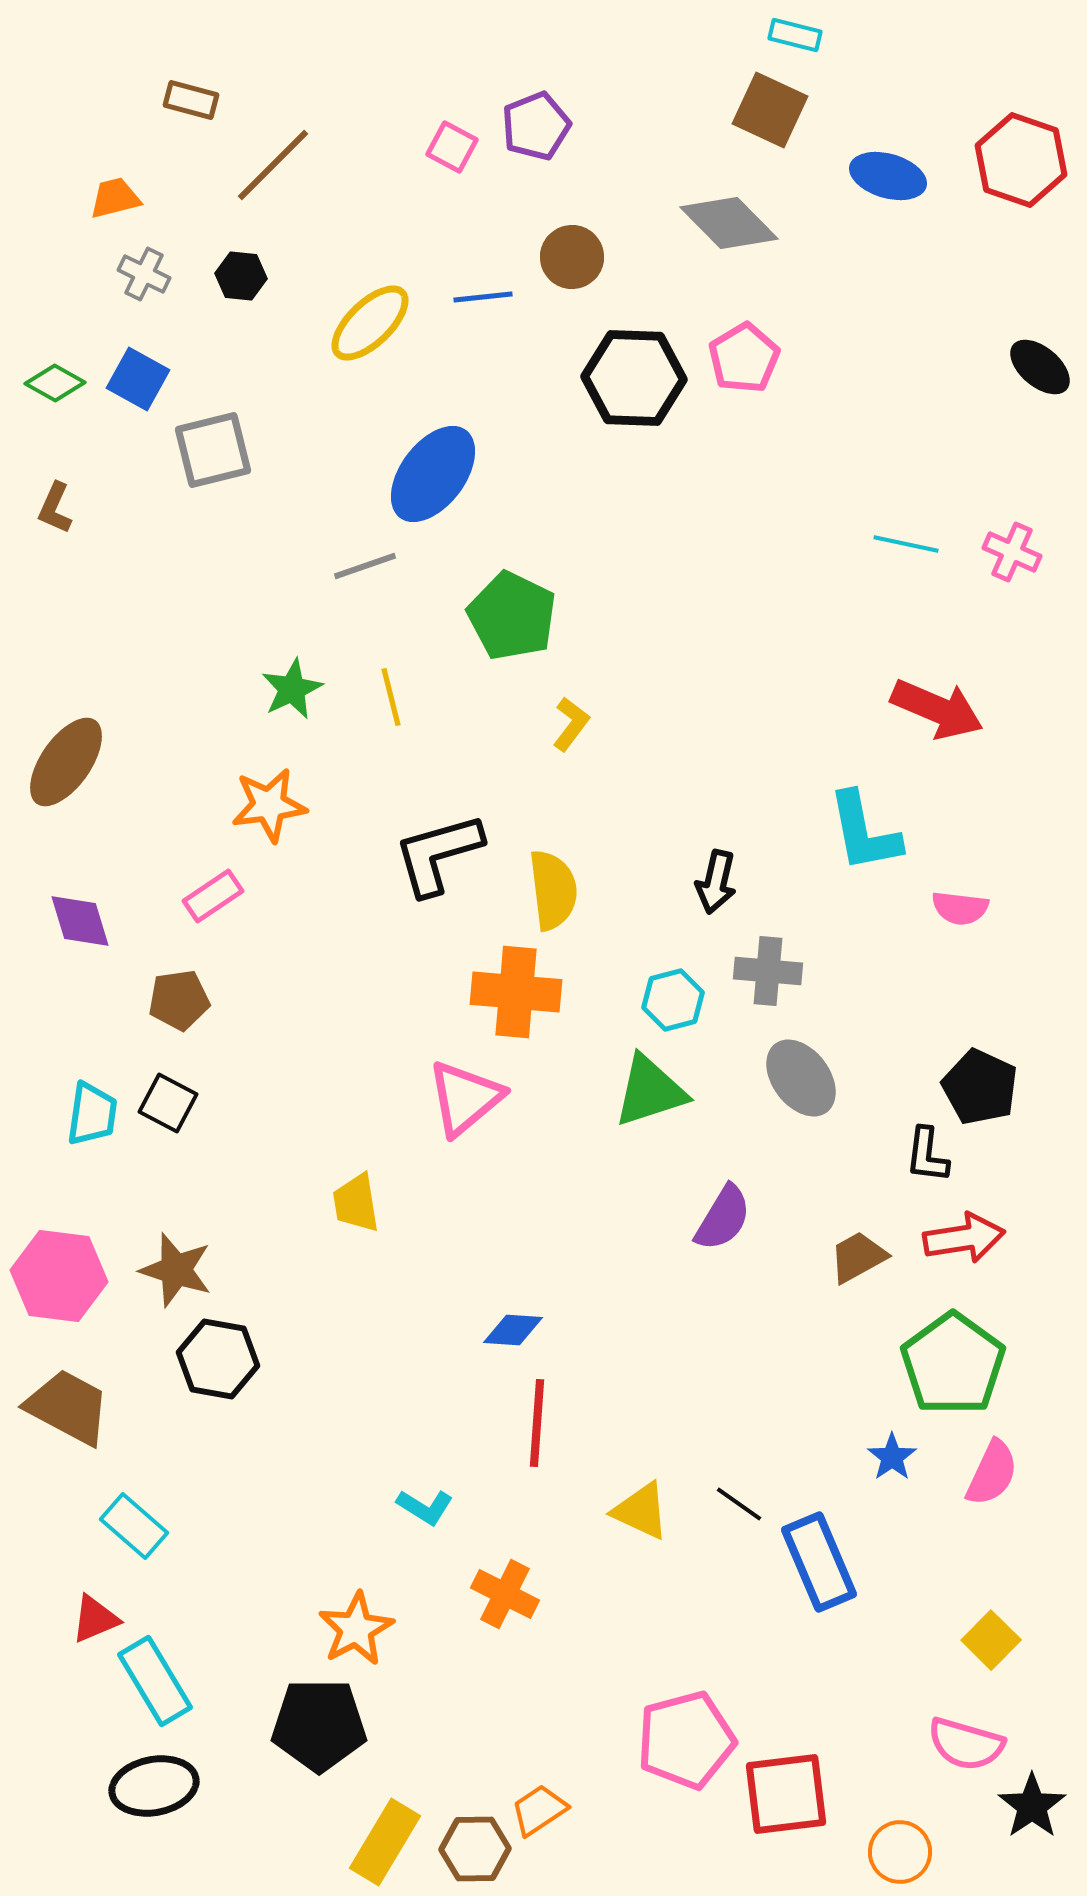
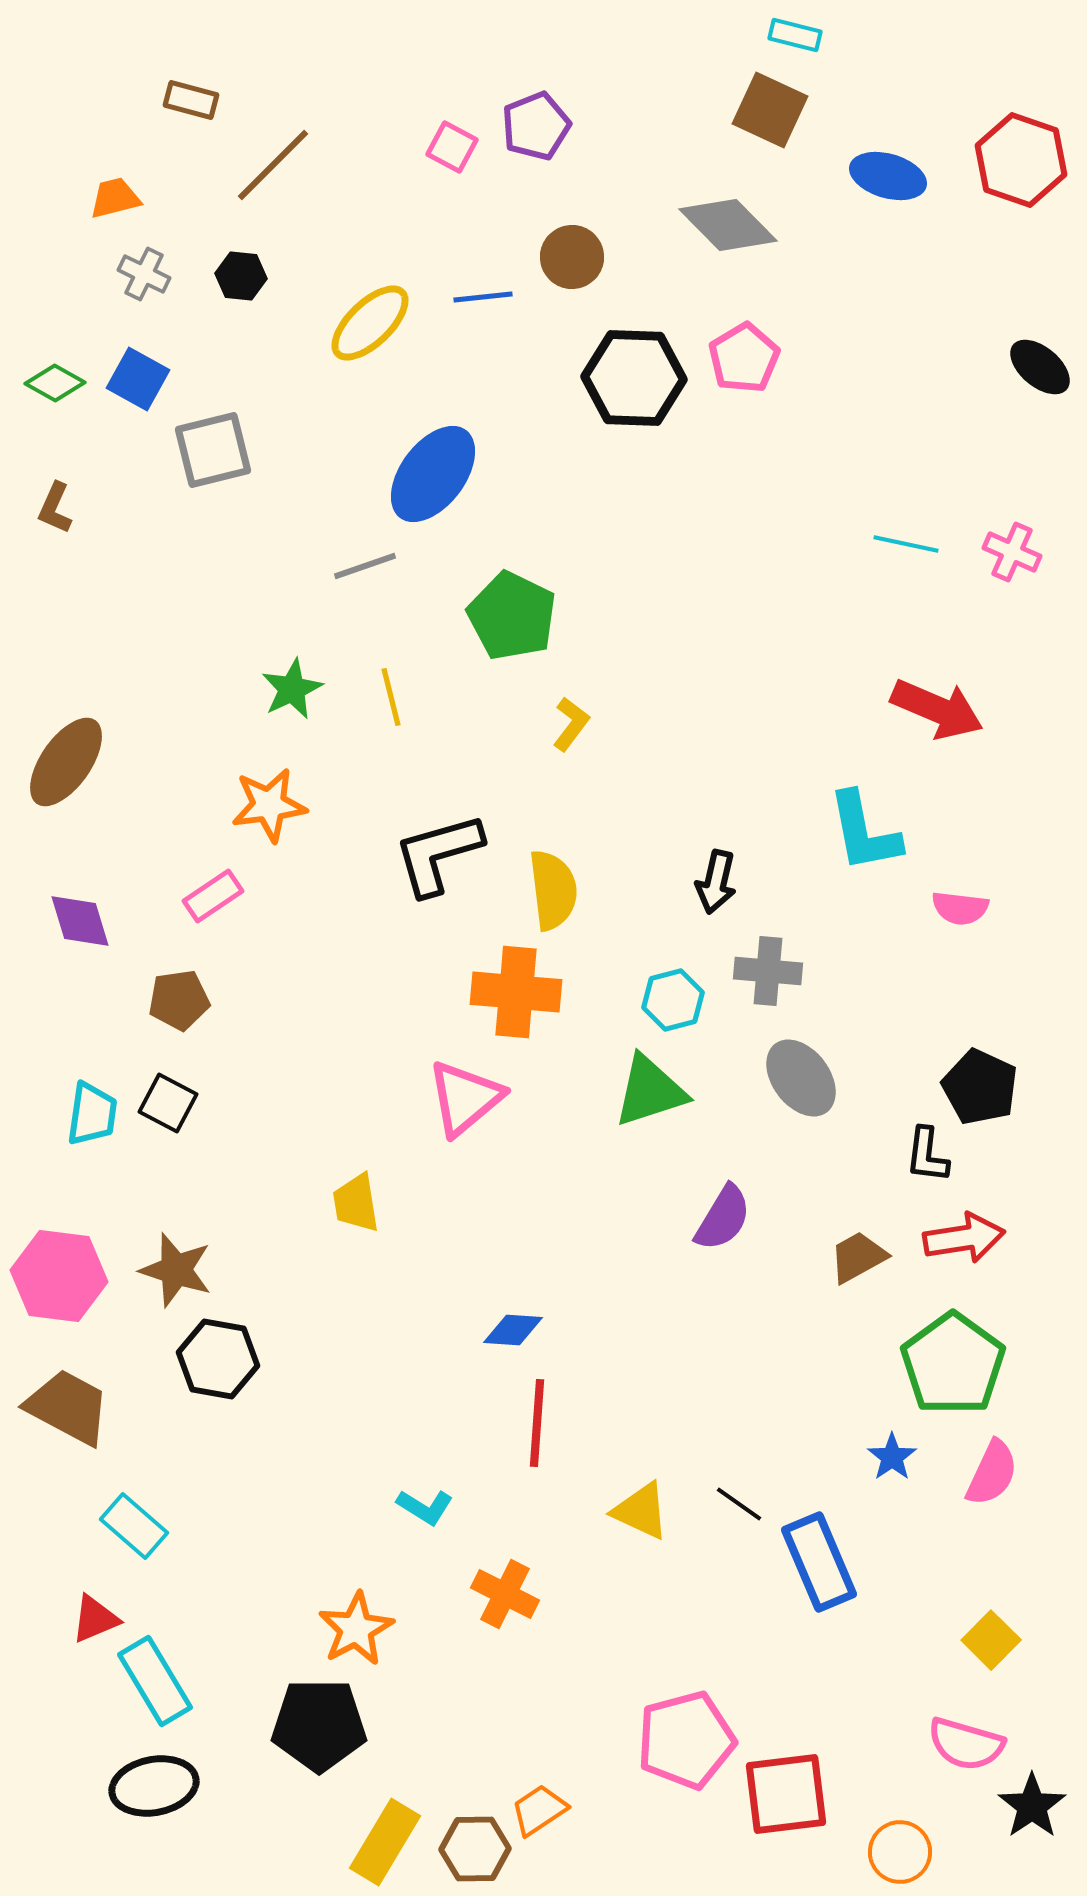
gray diamond at (729, 223): moved 1 px left, 2 px down
